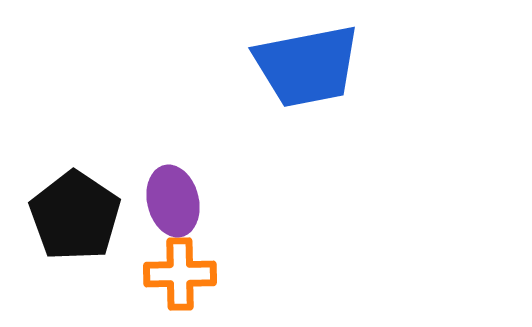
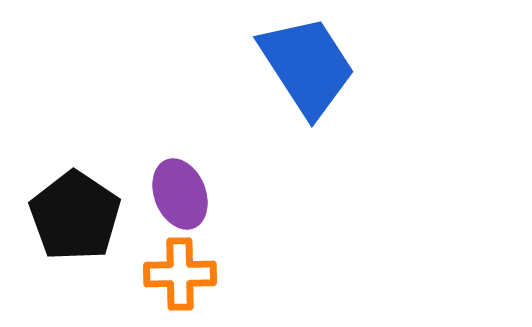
blue trapezoid: rotated 112 degrees counterclockwise
purple ellipse: moved 7 px right, 7 px up; rotated 8 degrees counterclockwise
